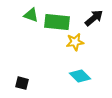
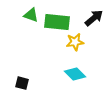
cyan diamond: moved 5 px left, 2 px up
